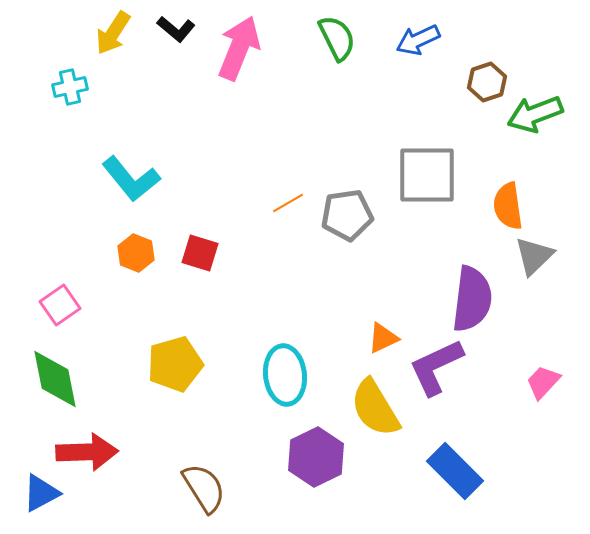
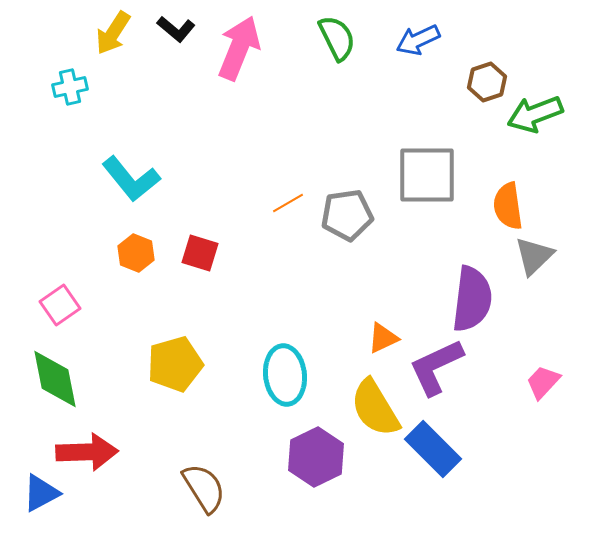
blue rectangle: moved 22 px left, 22 px up
